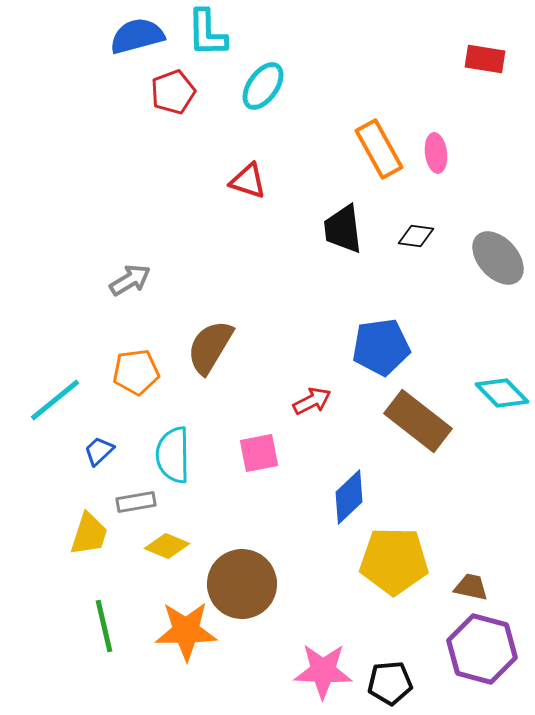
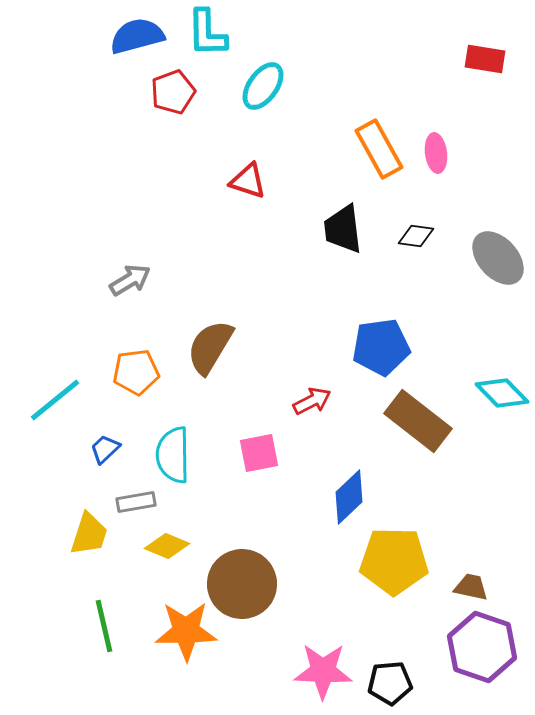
blue trapezoid: moved 6 px right, 2 px up
purple hexagon: moved 2 px up; rotated 4 degrees clockwise
